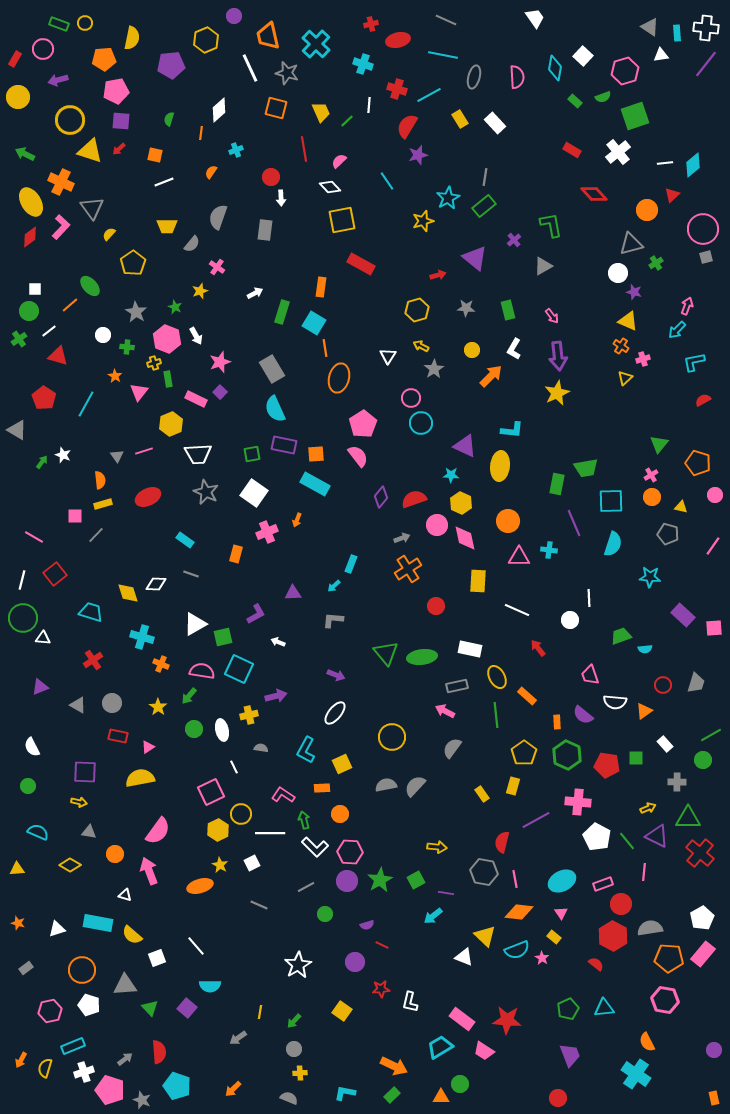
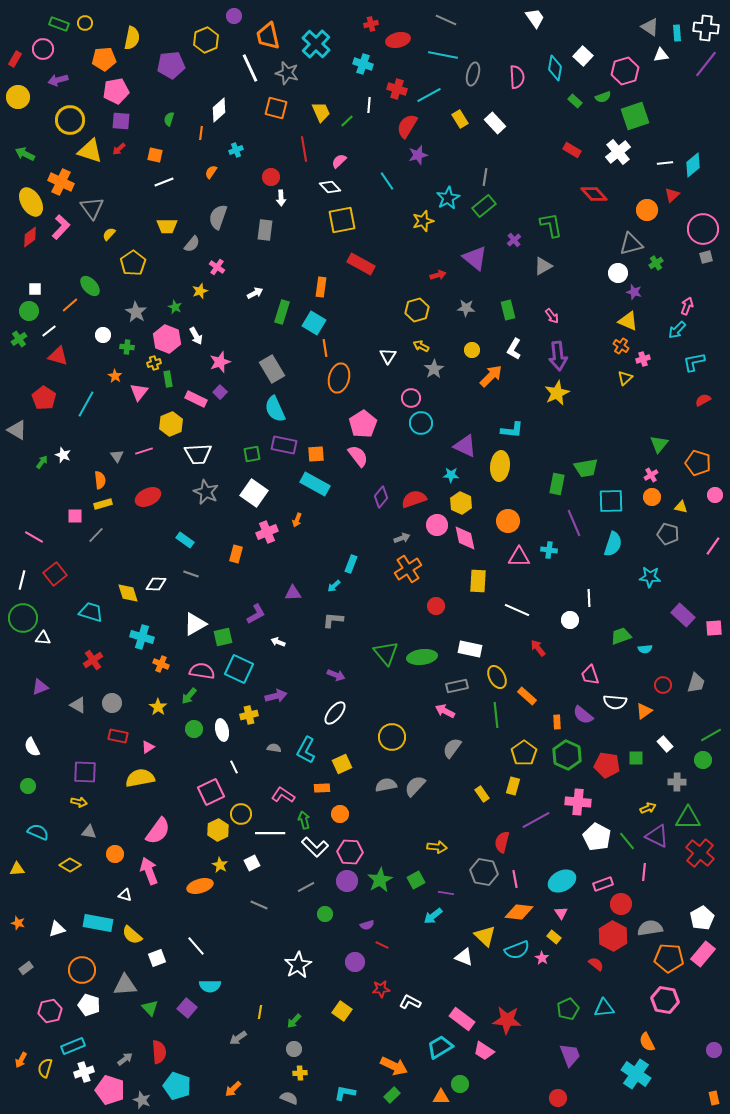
gray ellipse at (474, 77): moved 1 px left, 3 px up
gray semicircle at (261, 748): moved 13 px right
white L-shape at (410, 1002): rotated 105 degrees clockwise
